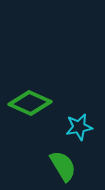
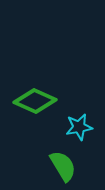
green diamond: moved 5 px right, 2 px up
